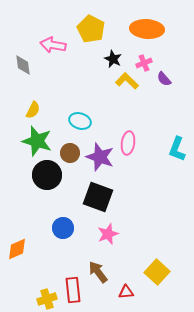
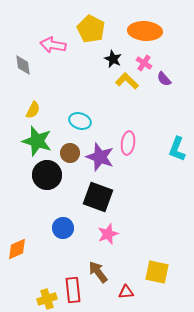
orange ellipse: moved 2 px left, 2 px down
pink cross: rotated 35 degrees counterclockwise
yellow square: rotated 30 degrees counterclockwise
